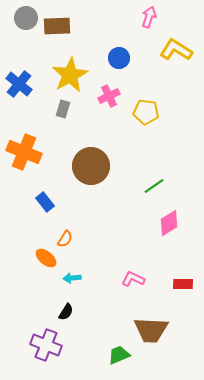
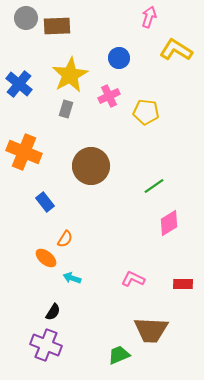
gray rectangle: moved 3 px right
cyan arrow: rotated 24 degrees clockwise
black semicircle: moved 13 px left
